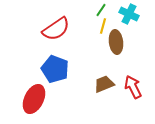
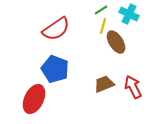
green line: rotated 24 degrees clockwise
brown ellipse: rotated 25 degrees counterclockwise
